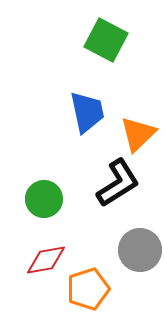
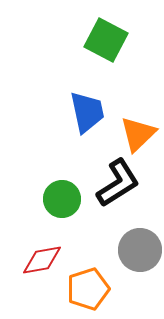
green circle: moved 18 px right
red diamond: moved 4 px left
